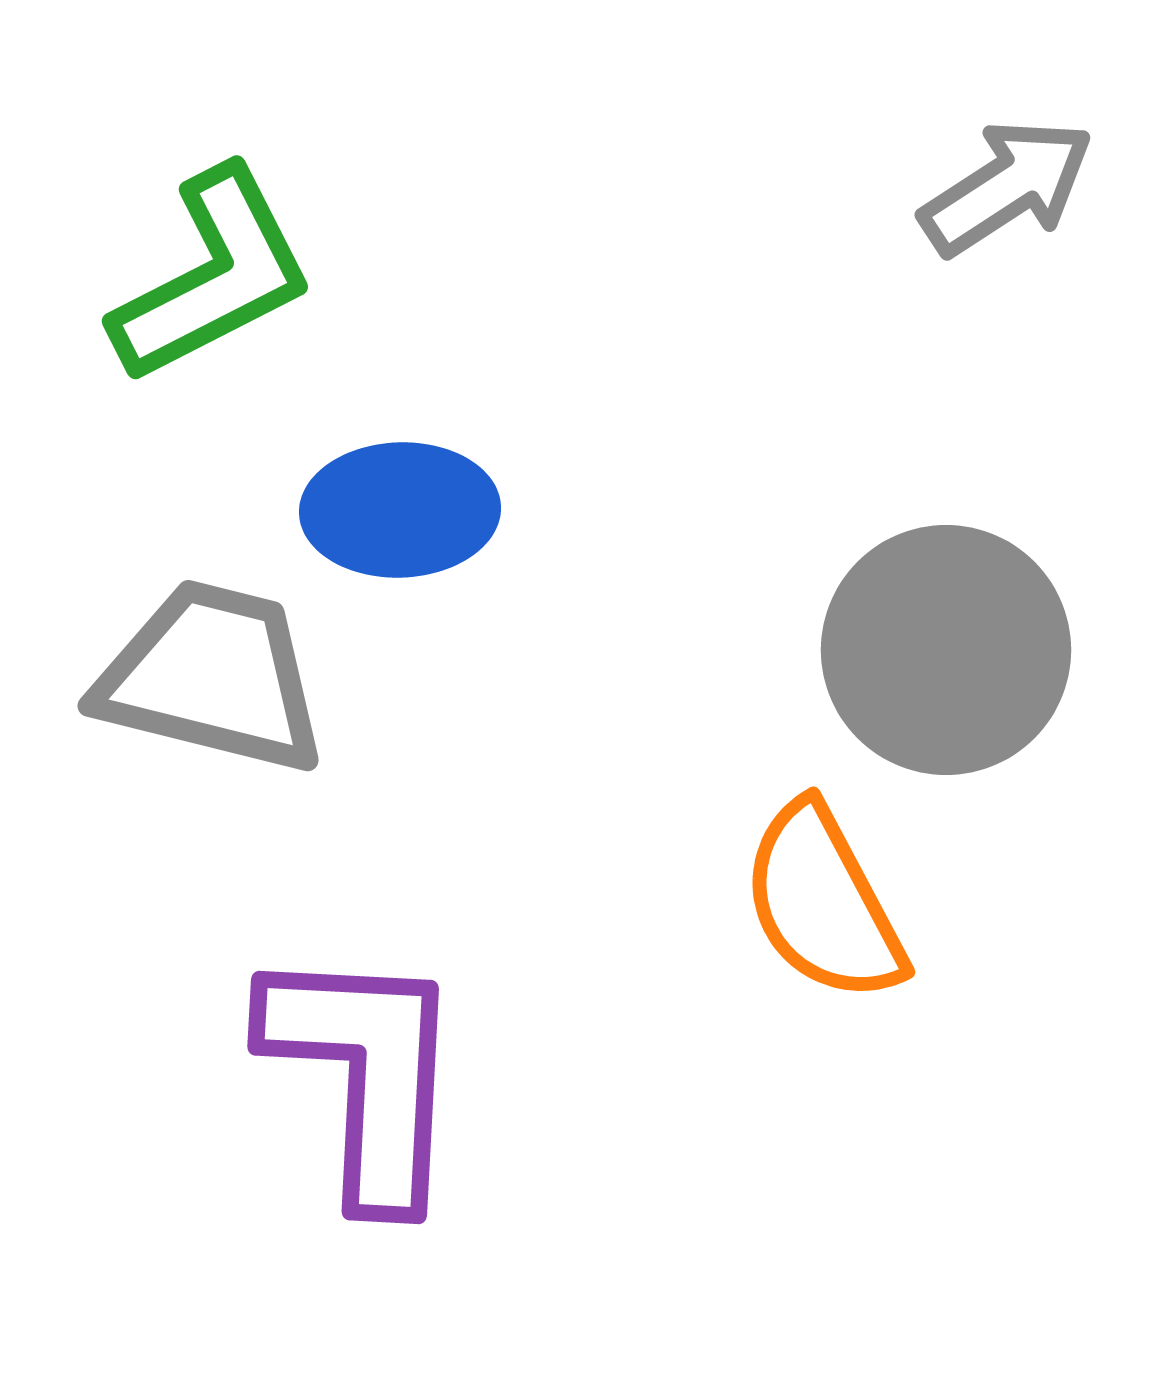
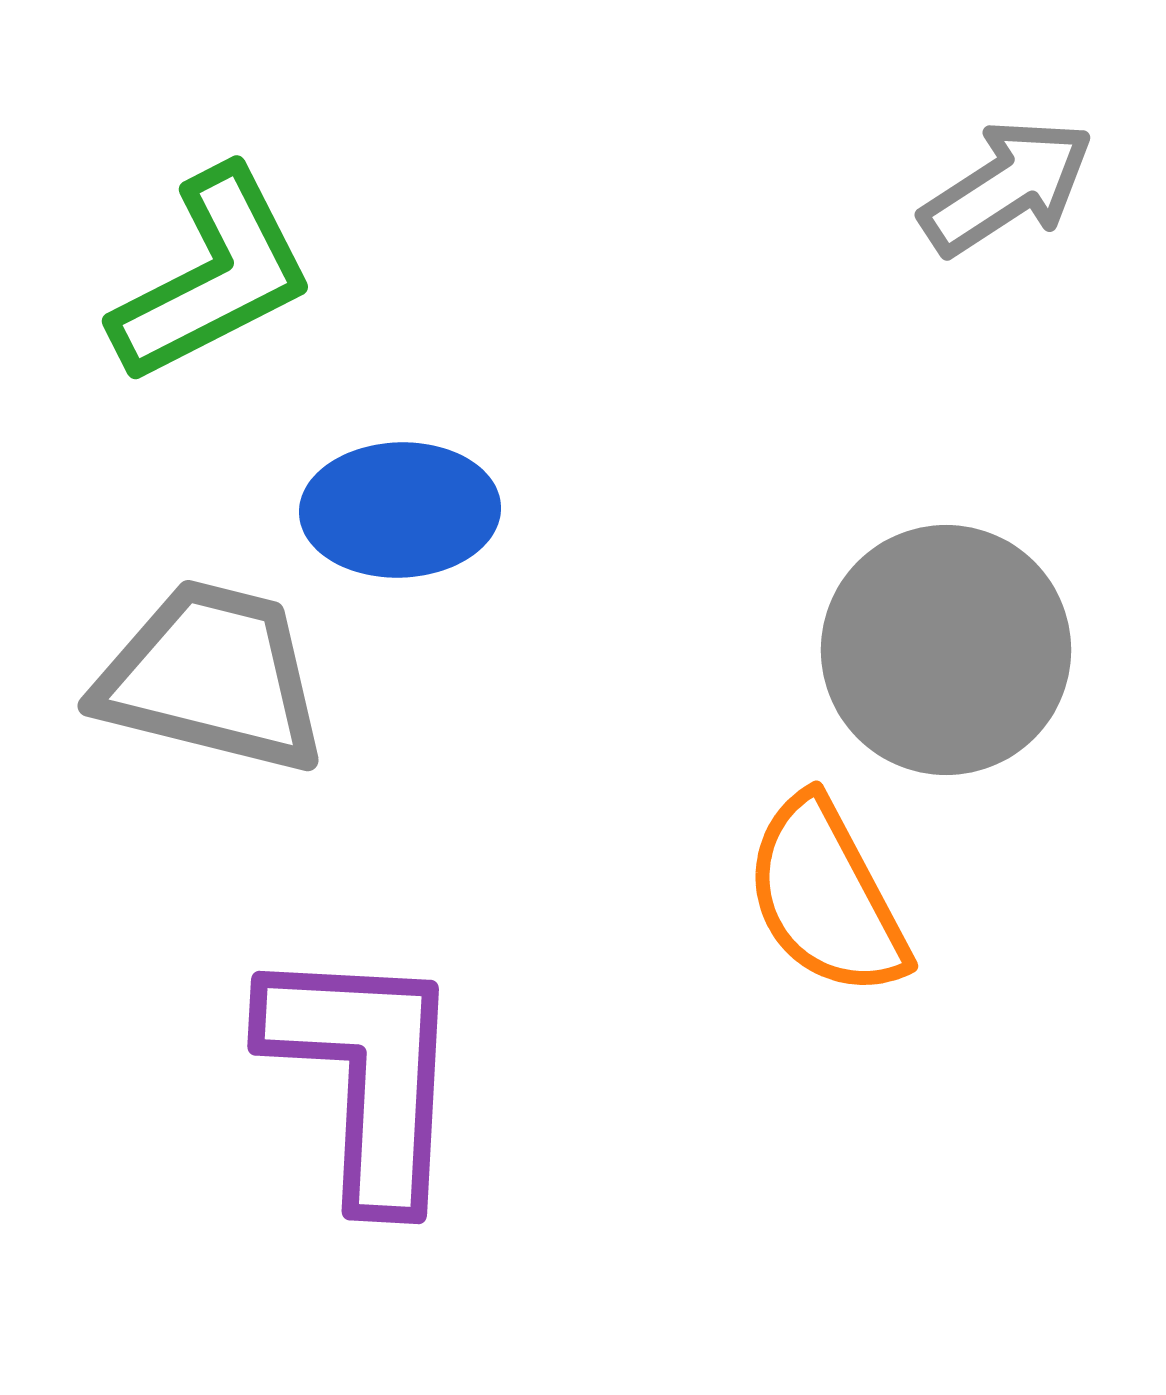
orange semicircle: moved 3 px right, 6 px up
